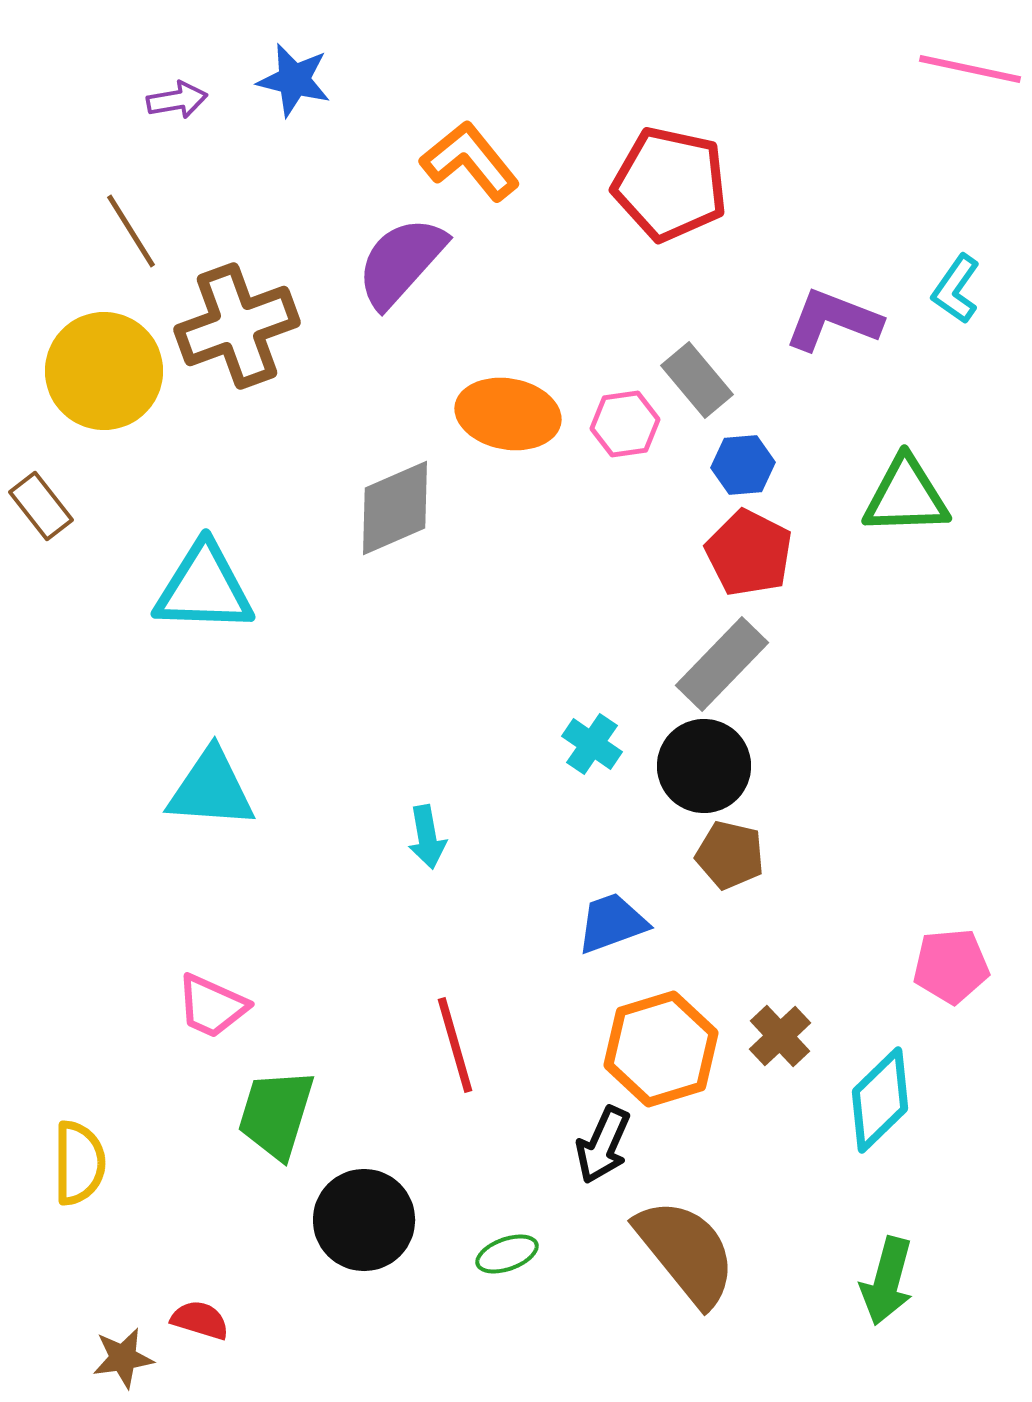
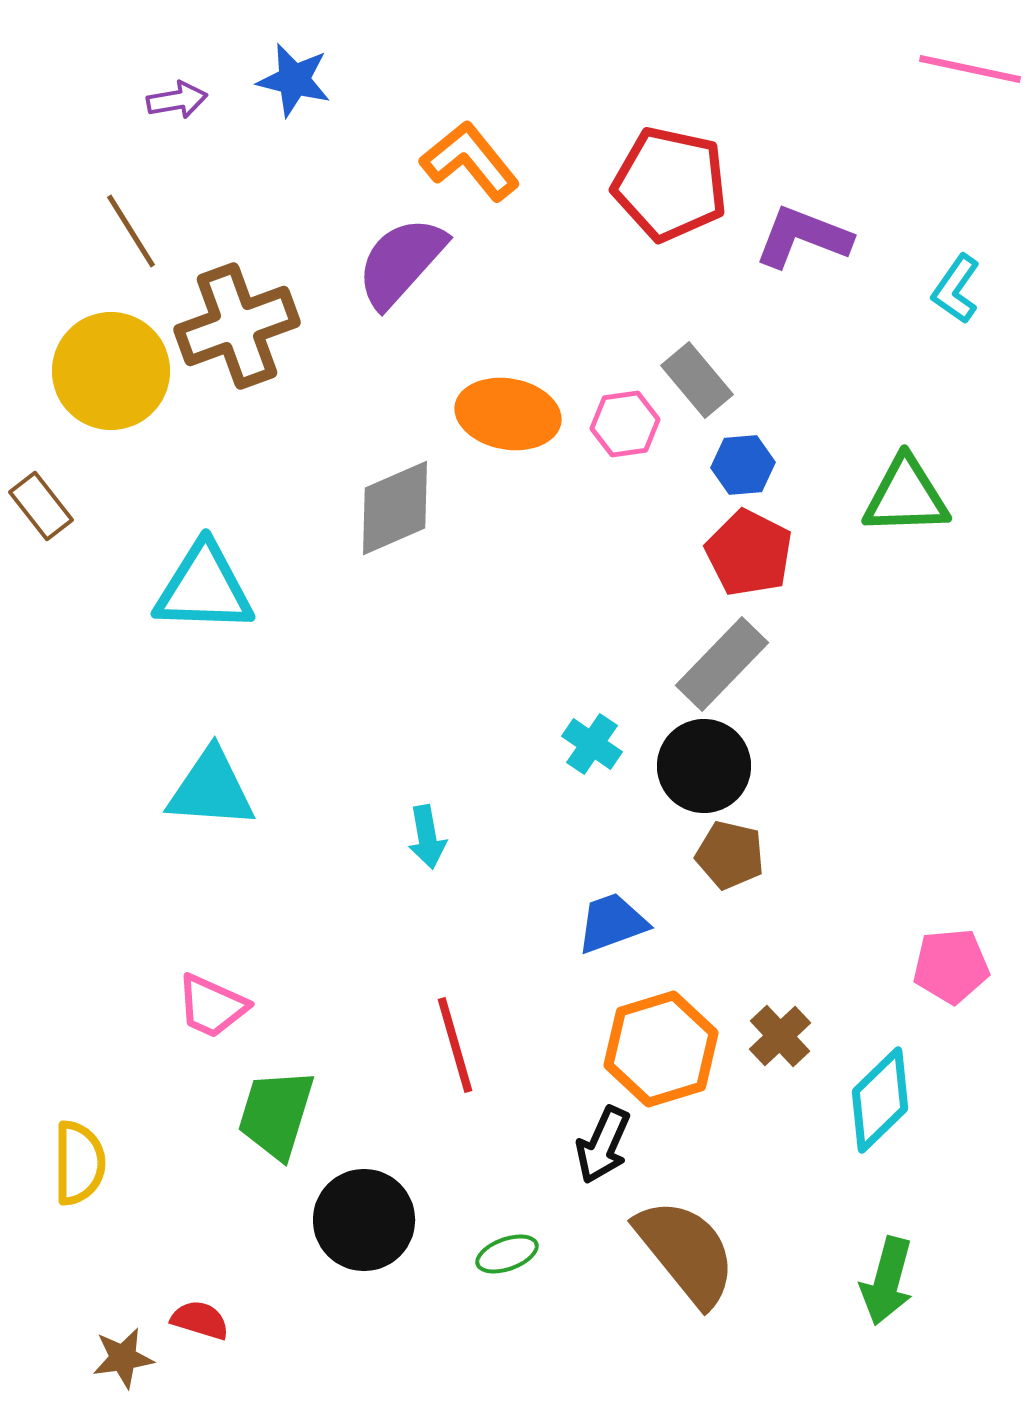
purple L-shape at (833, 320): moved 30 px left, 83 px up
yellow circle at (104, 371): moved 7 px right
